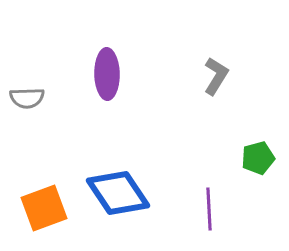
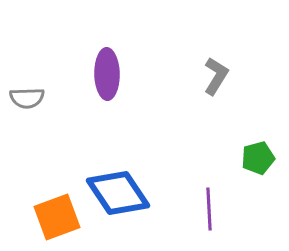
orange square: moved 13 px right, 9 px down
